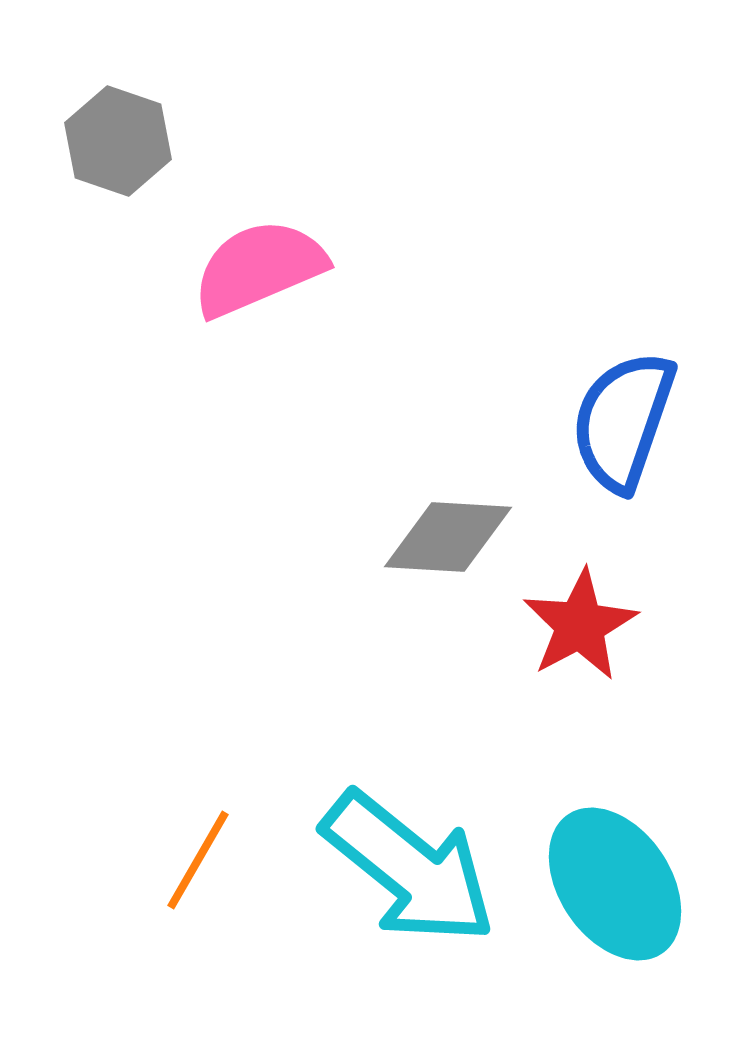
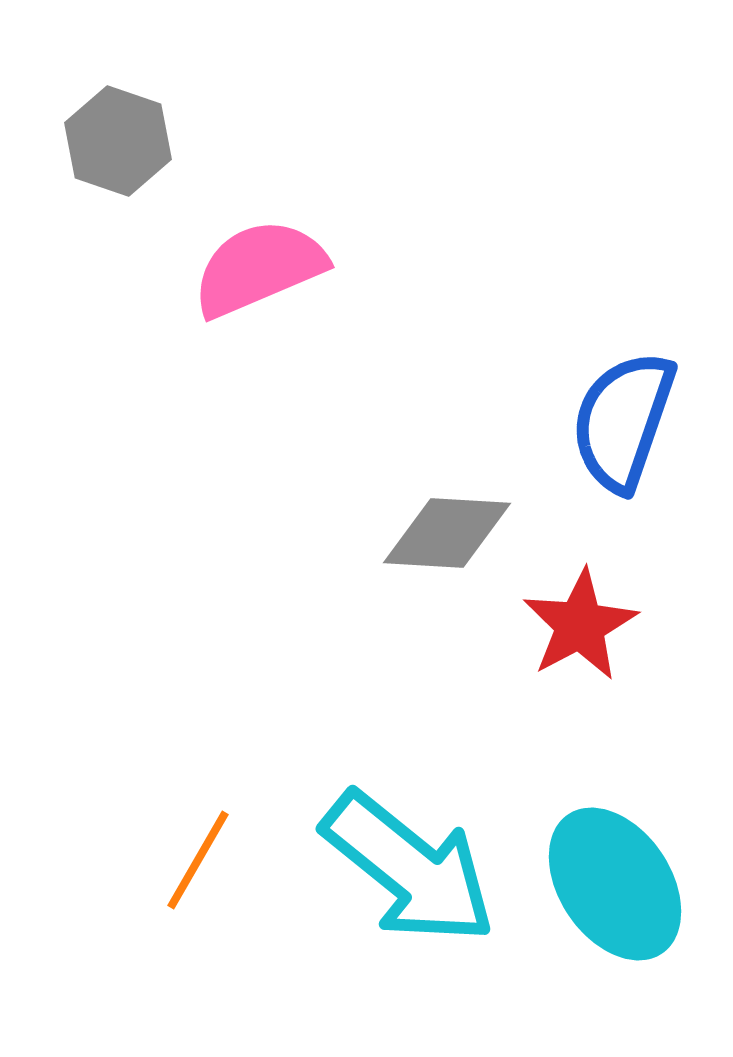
gray diamond: moved 1 px left, 4 px up
